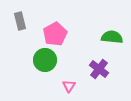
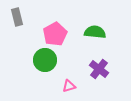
gray rectangle: moved 3 px left, 4 px up
green semicircle: moved 17 px left, 5 px up
pink triangle: rotated 40 degrees clockwise
